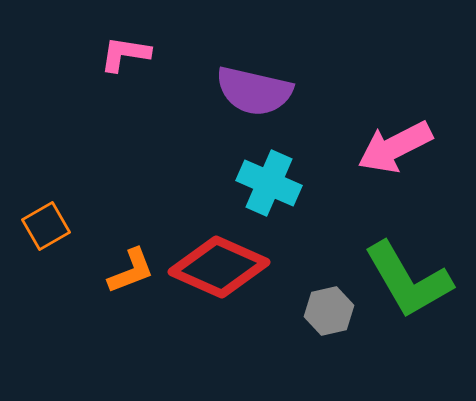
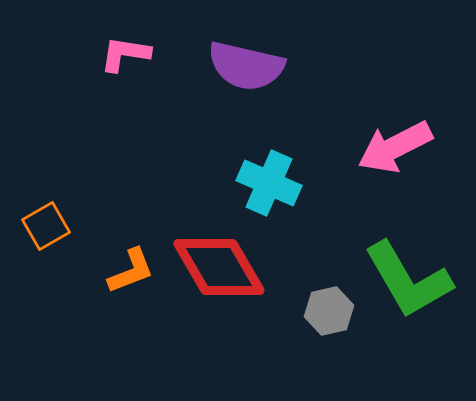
purple semicircle: moved 8 px left, 25 px up
red diamond: rotated 36 degrees clockwise
